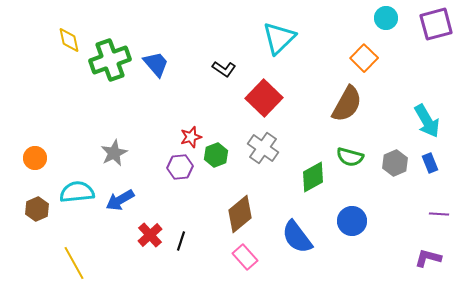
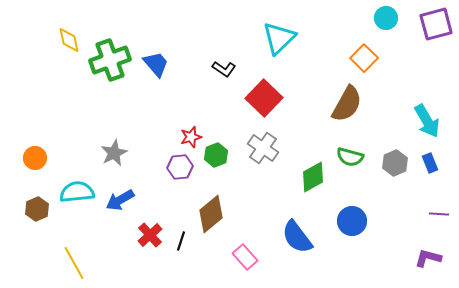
brown diamond: moved 29 px left
